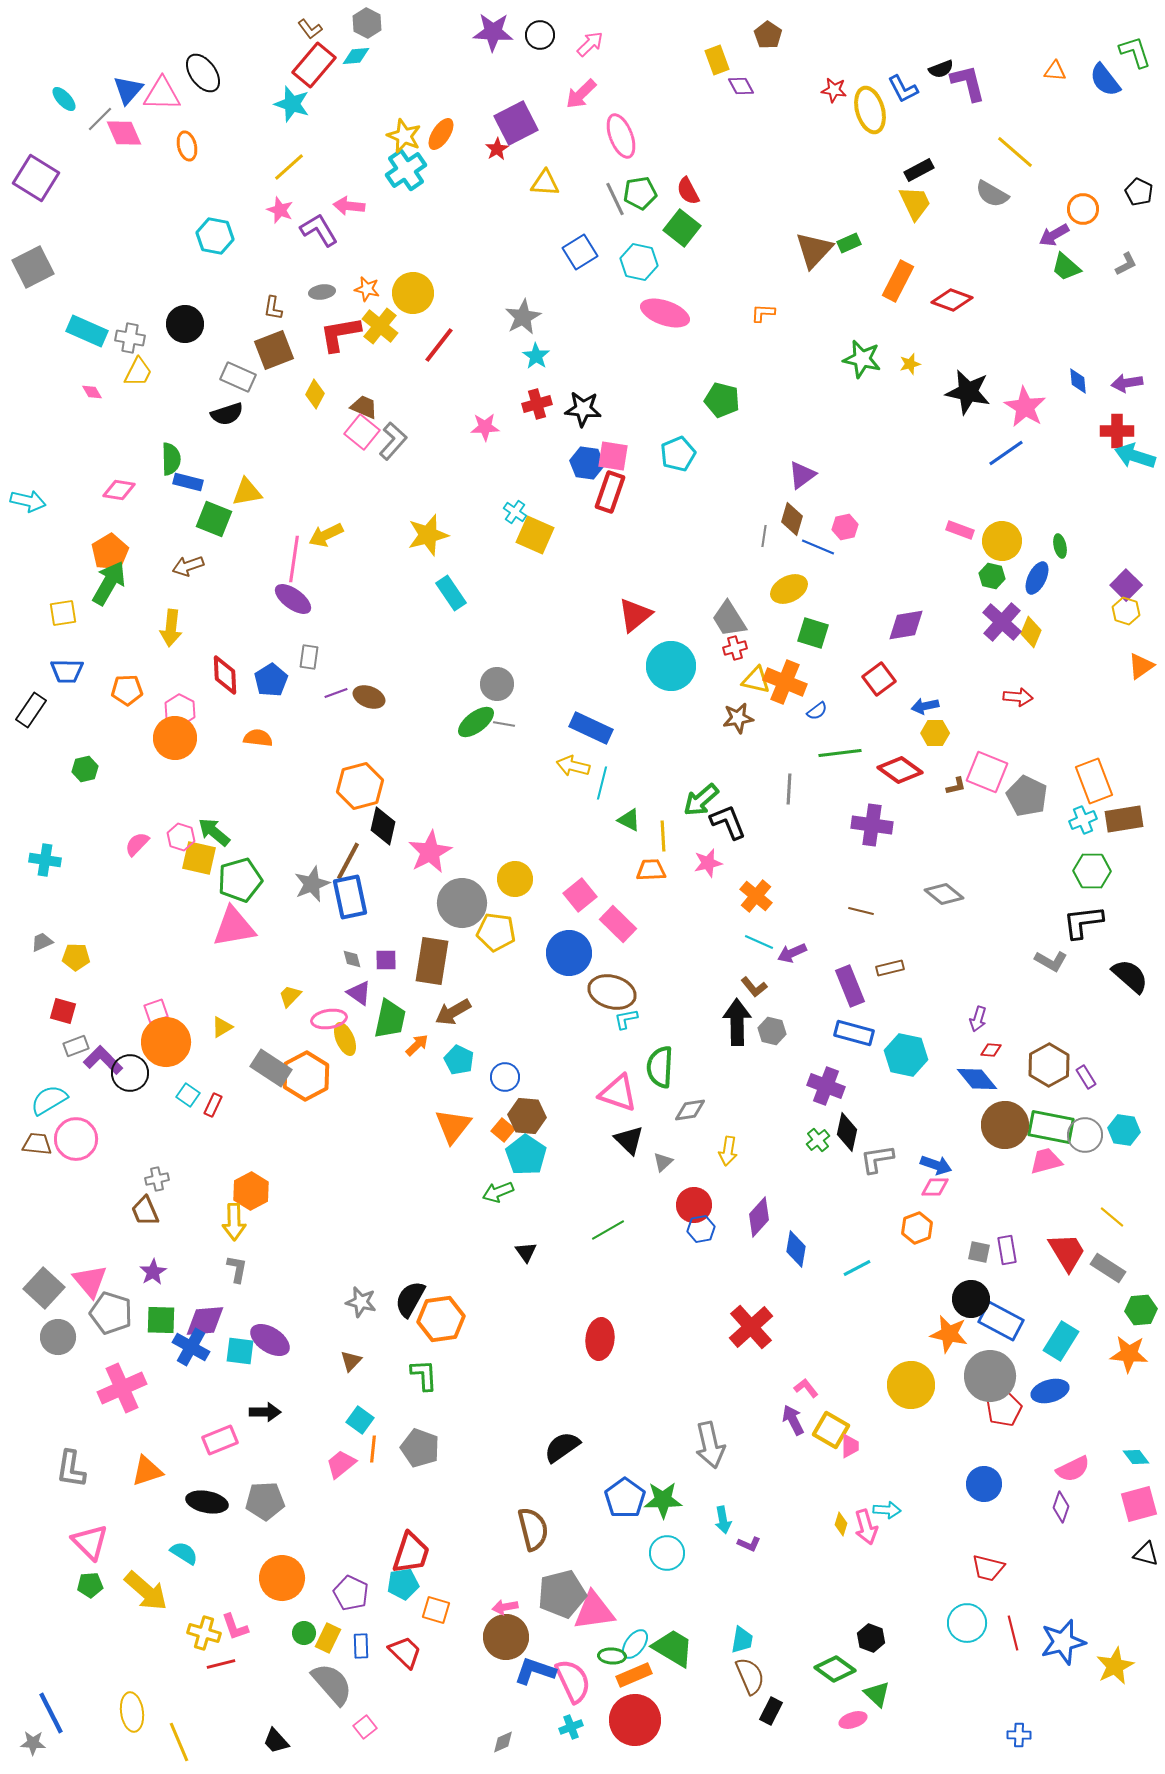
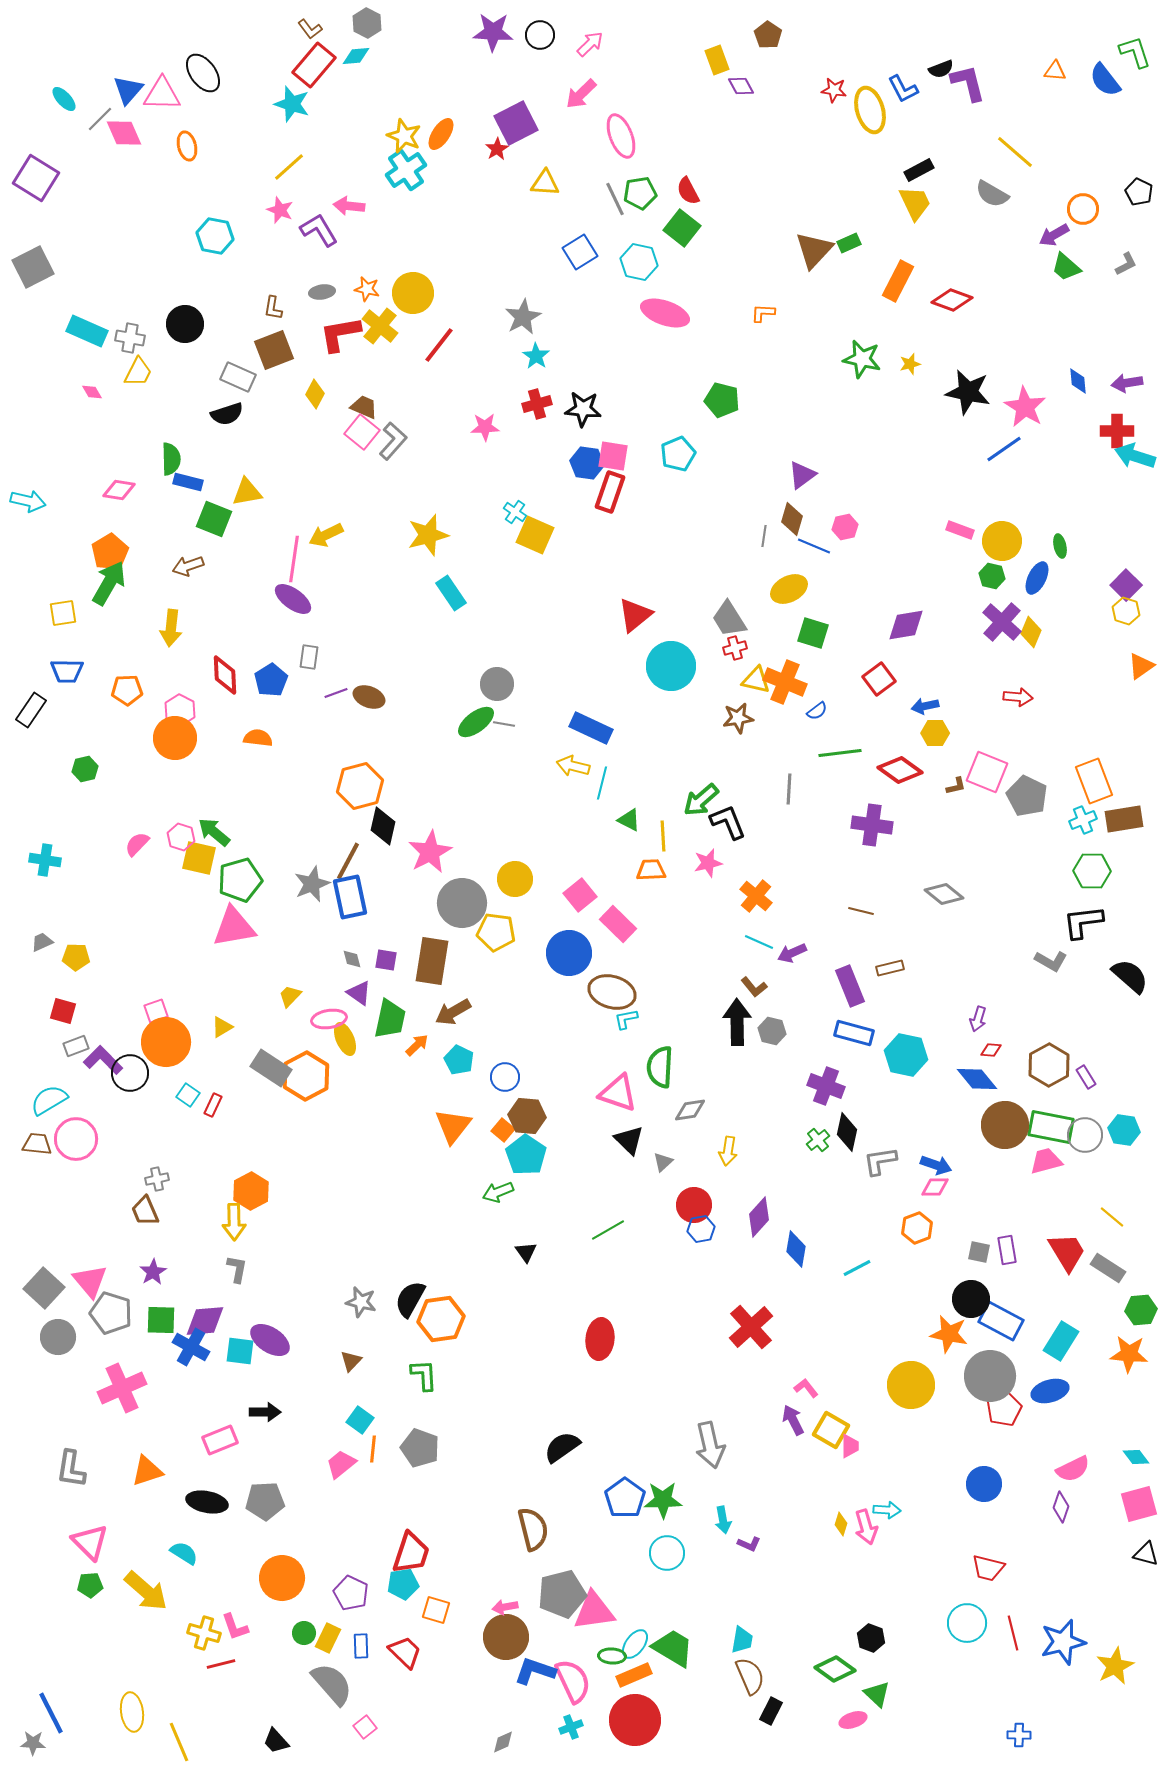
blue line at (1006, 453): moved 2 px left, 4 px up
blue line at (818, 547): moved 4 px left, 1 px up
purple square at (386, 960): rotated 10 degrees clockwise
gray L-shape at (877, 1159): moved 3 px right, 2 px down
